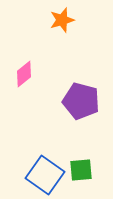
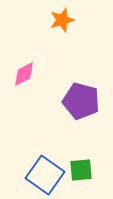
pink diamond: rotated 12 degrees clockwise
